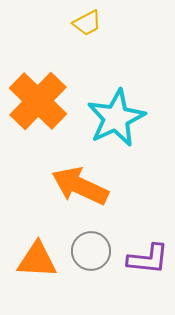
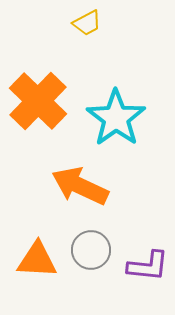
cyan star: rotated 10 degrees counterclockwise
gray circle: moved 1 px up
purple L-shape: moved 7 px down
